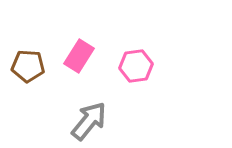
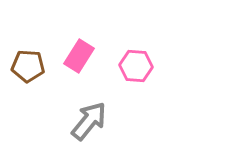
pink hexagon: rotated 12 degrees clockwise
